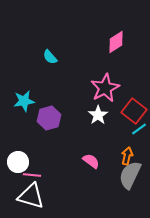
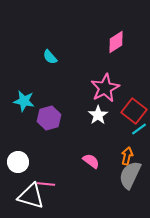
cyan star: rotated 20 degrees clockwise
pink line: moved 14 px right, 9 px down
